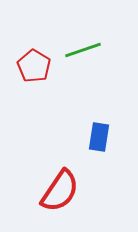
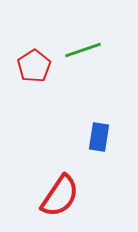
red pentagon: rotated 8 degrees clockwise
red semicircle: moved 5 px down
